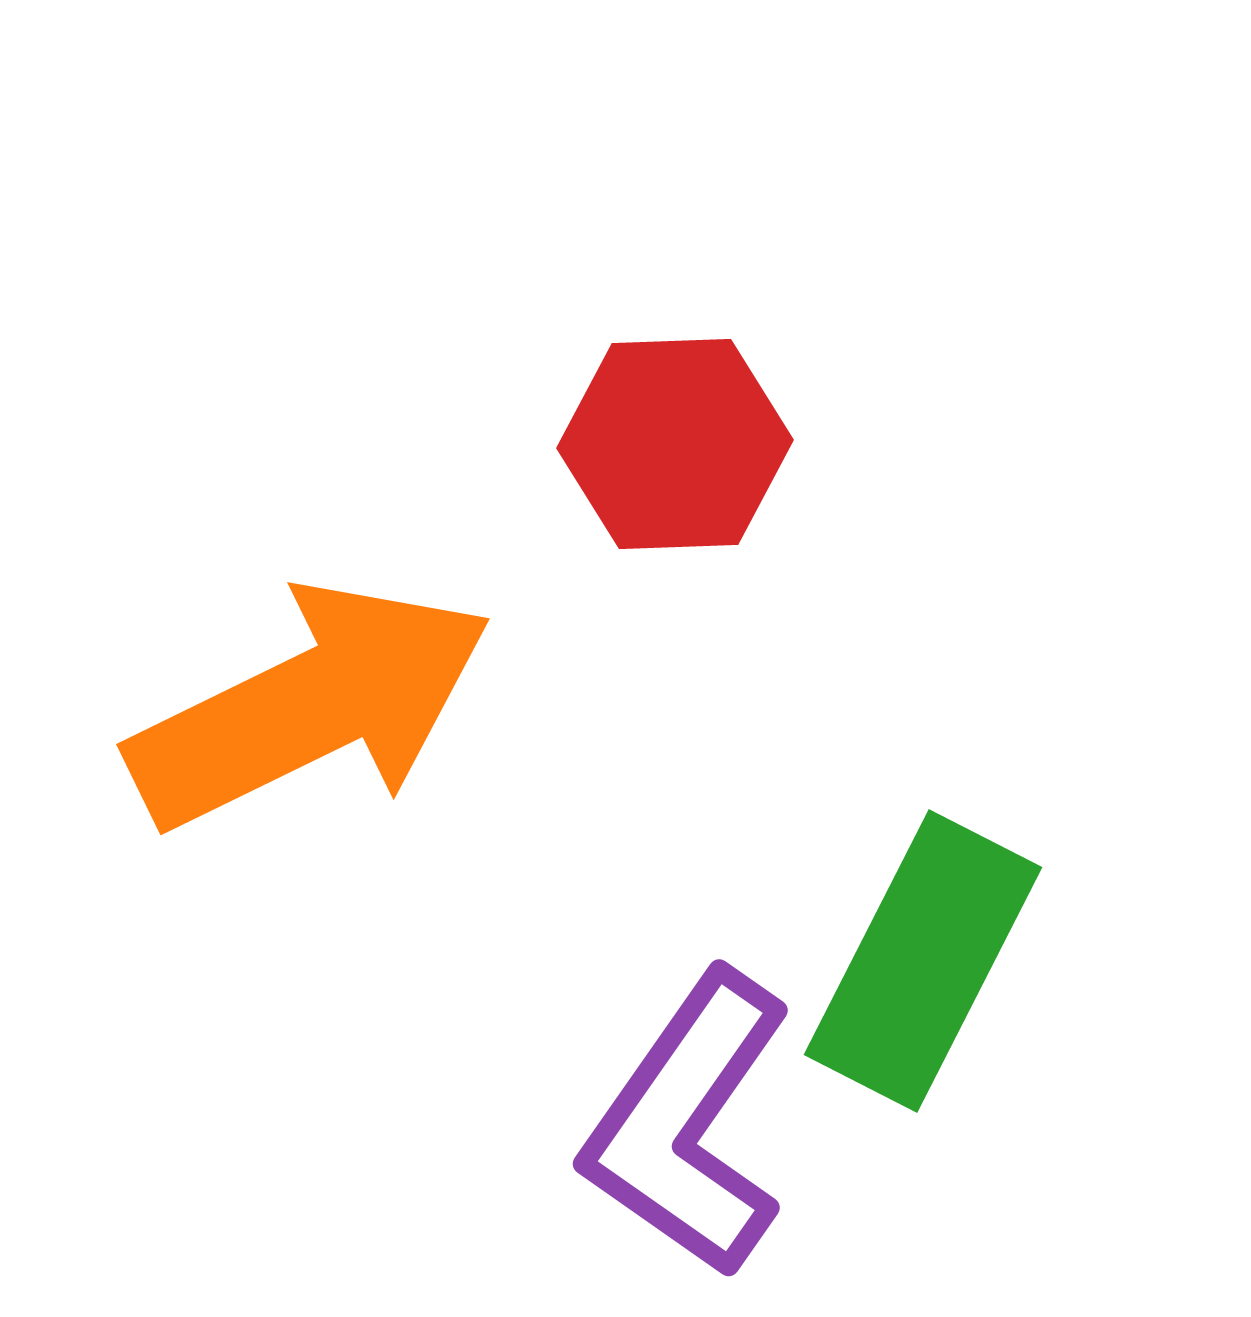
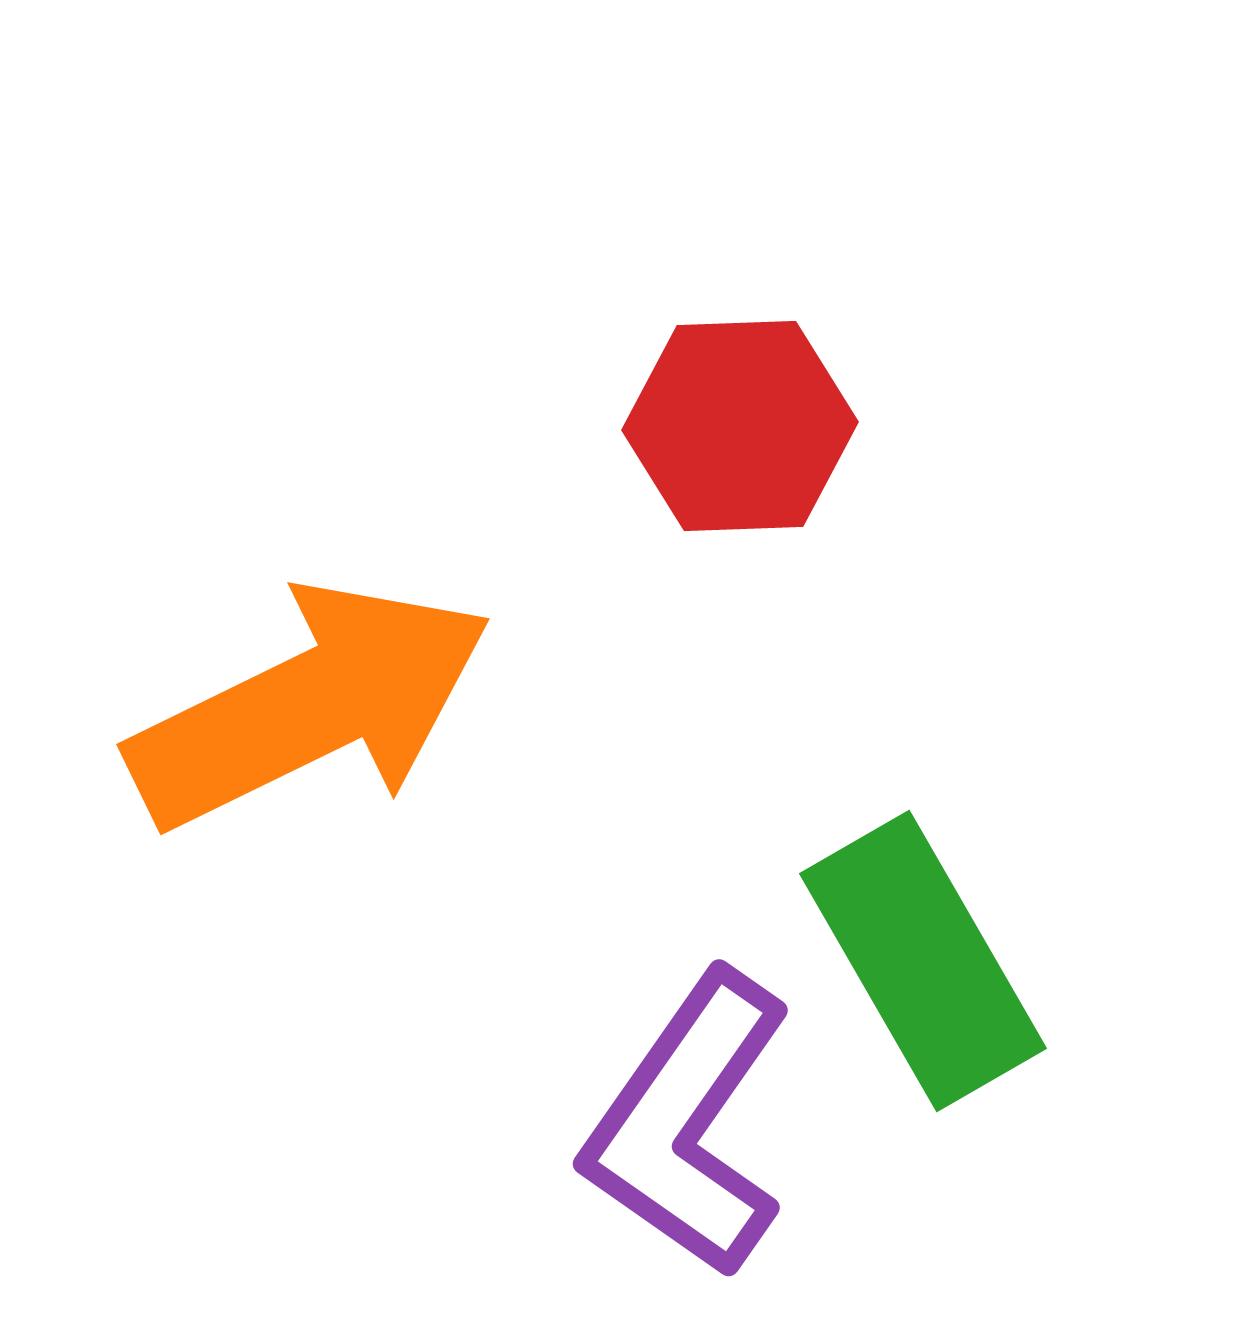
red hexagon: moved 65 px right, 18 px up
green rectangle: rotated 57 degrees counterclockwise
